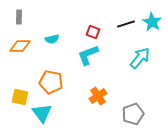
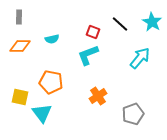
black line: moved 6 px left; rotated 60 degrees clockwise
